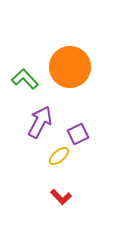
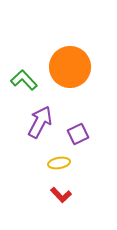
green L-shape: moved 1 px left, 1 px down
yellow ellipse: moved 7 px down; rotated 30 degrees clockwise
red L-shape: moved 2 px up
